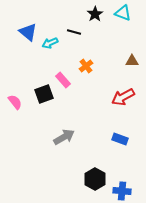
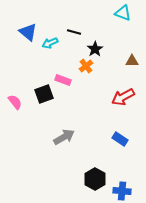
black star: moved 35 px down
pink rectangle: rotated 28 degrees counterclockwise
blue rectangle: rotated 14 degrees clockwise
